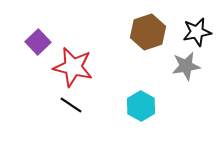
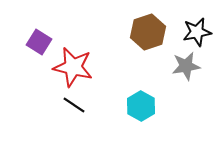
purple square: moved 1 px right; rotated 15 degrees counterclockwise
black line: moved 3 px right
